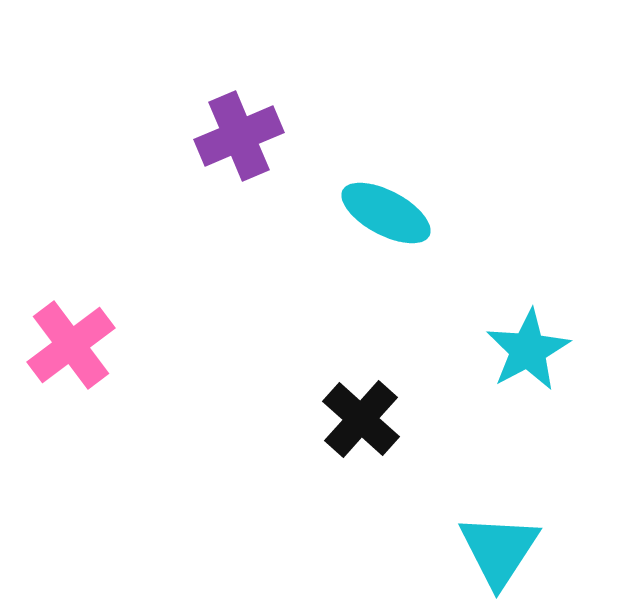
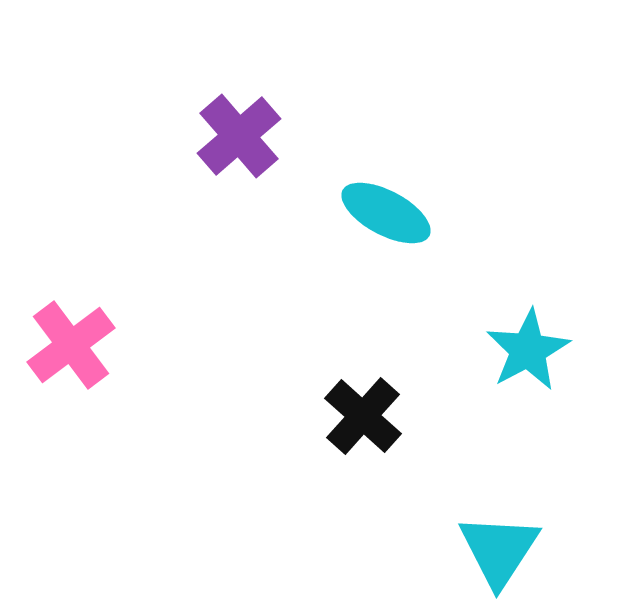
purple cross: rotated 18 degrees counterclockwise
black cross: moved 2 px right, 3 px up
